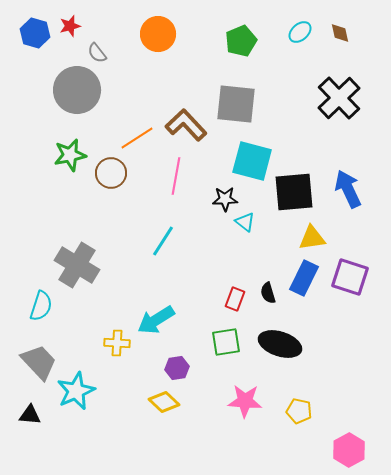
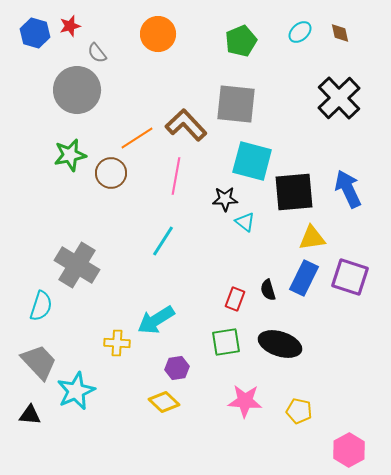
black semicircle: moved 3 px up
